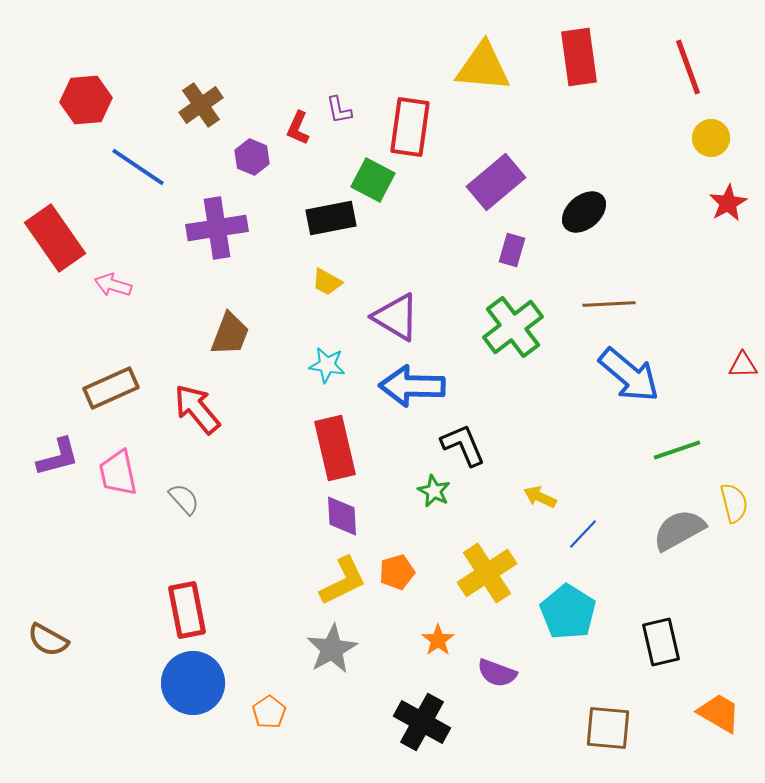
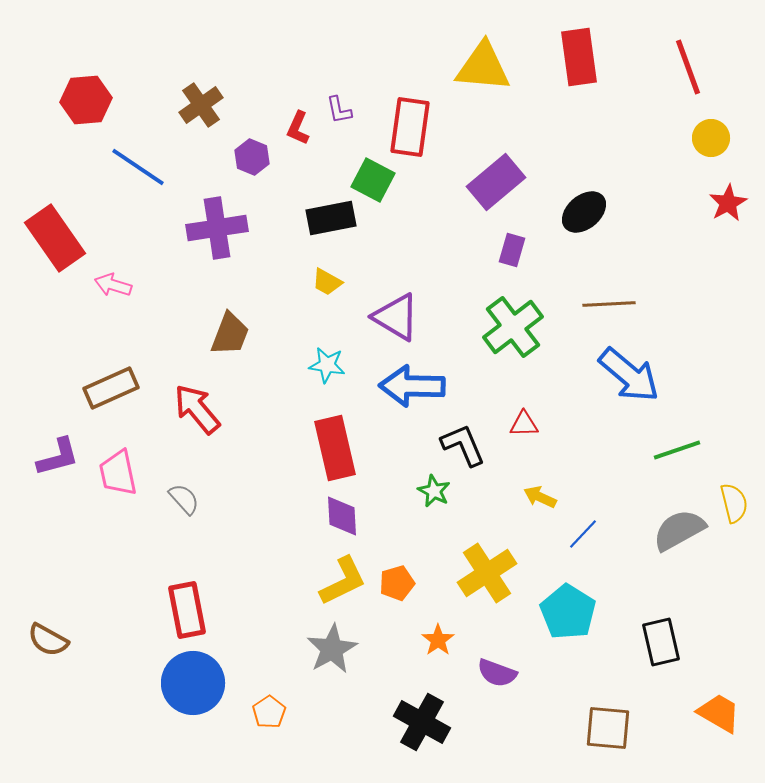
red triangle at (743, 365): moved 219 px left, 59 px down
orange pentagon at (397, 572): moved 11 px down
